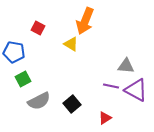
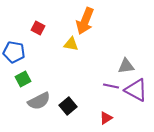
yellow triangle: rotated 21 degrees counterclockwise
gray triangle: rotated 12 degrees counterclockwise
black square: moved 4 px left, 2 px down
red triangle: moved 1 px right
